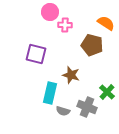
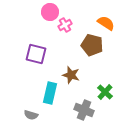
pink cross: rotated 32 degrees counterclockwise
green cross: moved 2 px left
gray cross: moved 3 px left, 3 px down
gray semicircle: moved 32 px left, 4 px down
